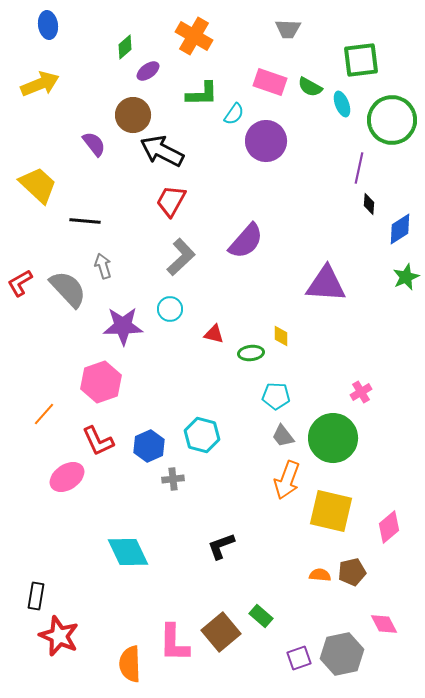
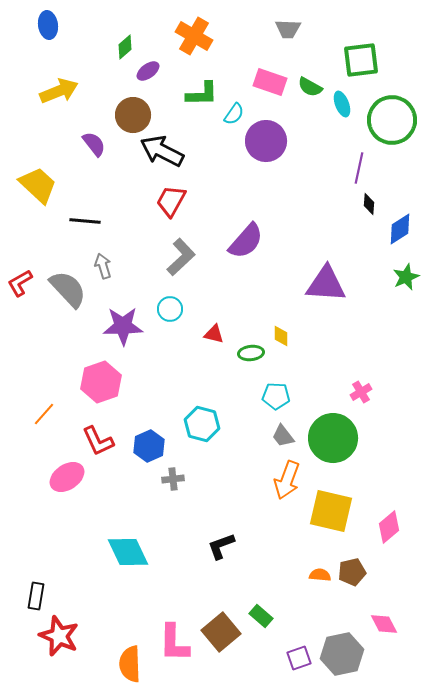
yellow arrow at (40, 84): moved 19 px right, 7 px down
cyan hexagon at (202, 435): moved 11 px up
